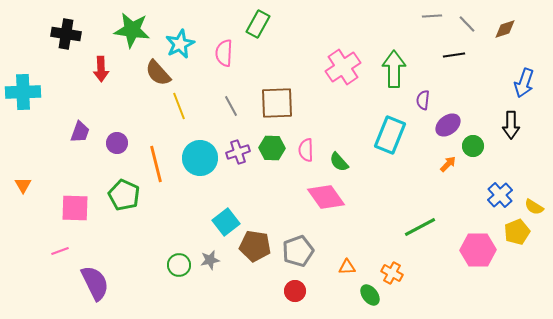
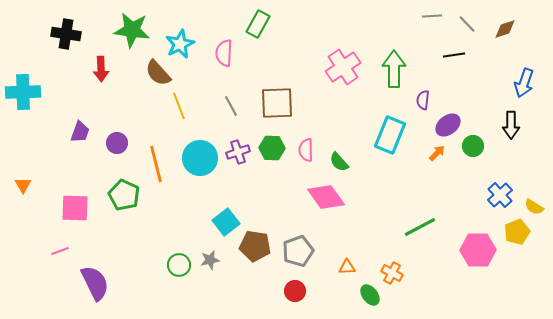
orange arrow at (448, 164): moved 11 px left, 11 px up
